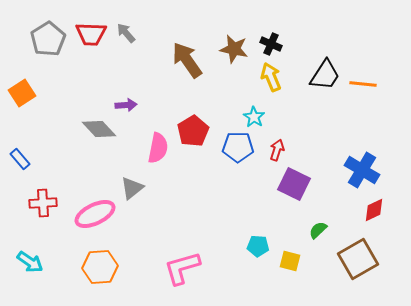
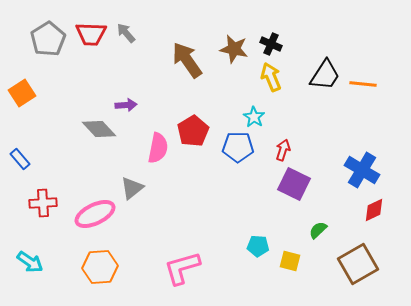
red arrow: moved 6 px right
brown square: moved 5 px down
